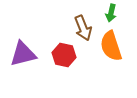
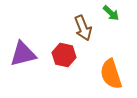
green arrow: rotated 60 degrees counterclockwise
orange semicircle: moved 28 px down
